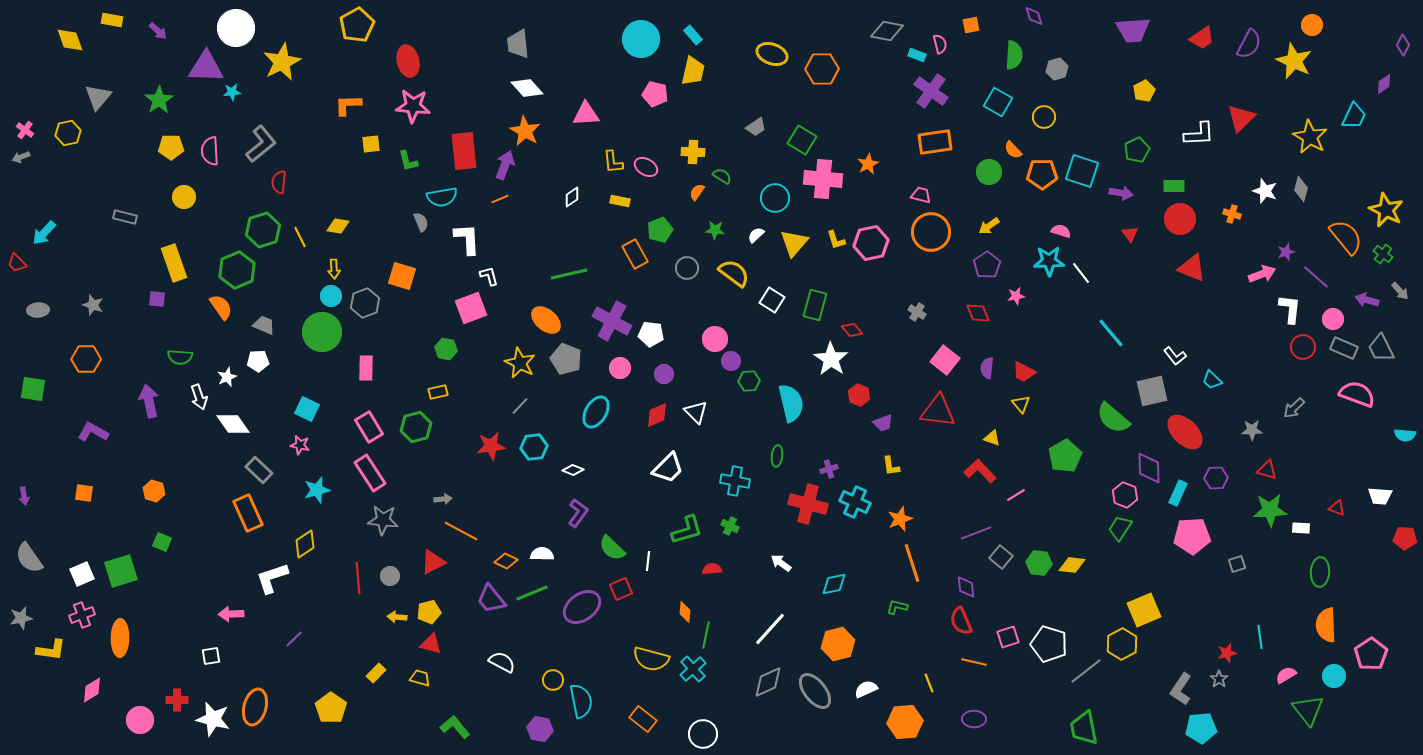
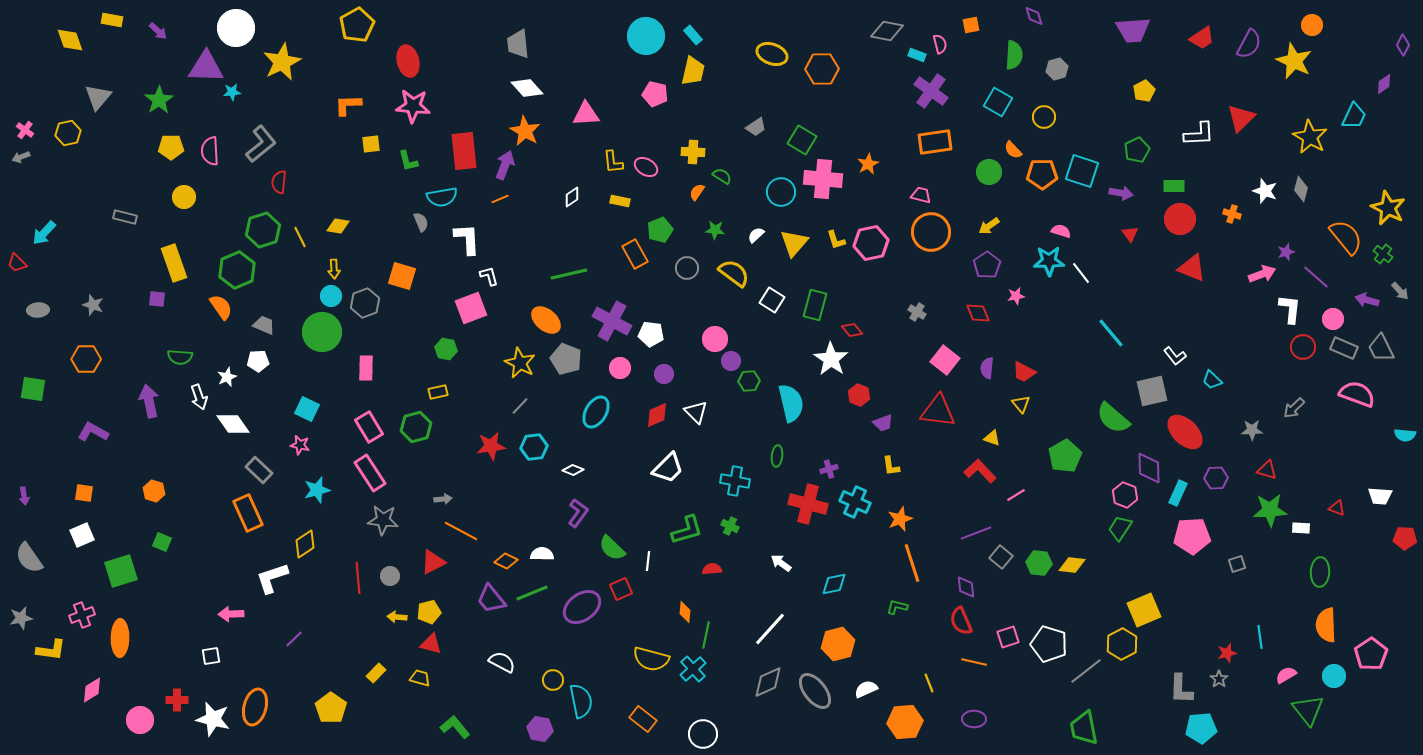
cyan circle at (641, 39): moved 5 px right, 3 px up
cyan circle at (775, 198): moved 6 px right, 6 px up
yellow star at (1386, 210): moved 2 px right, 2 px up
white square at (82, 574): moved 39 px up
gray L-shape at (1181, 689): rotated 32 degrees counterclockwise
